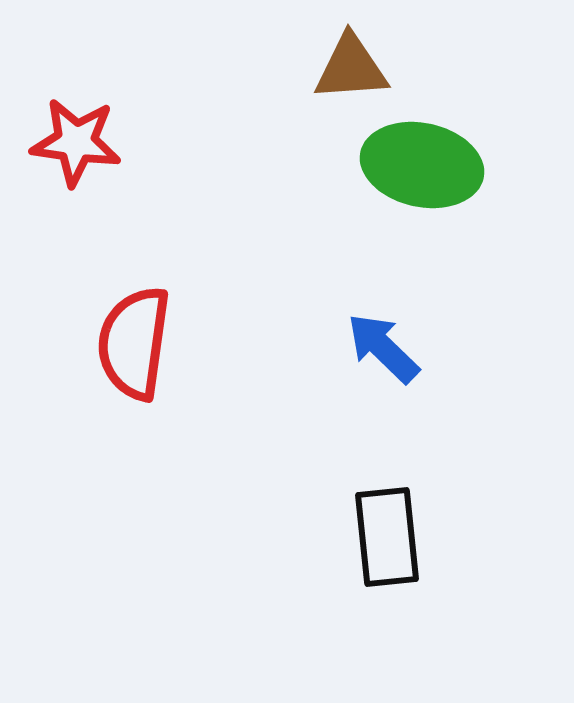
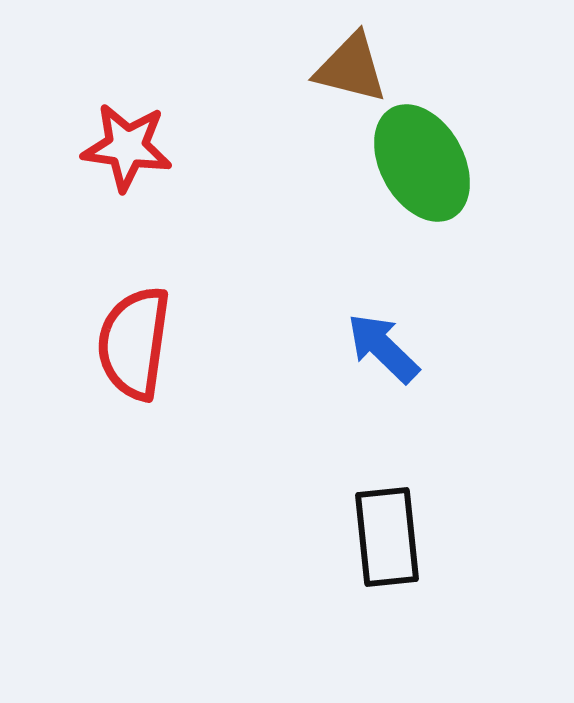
brown triangle: rotated 18 degrees clockwise
red star: moved 51 px right, 5 px down
green ellipse: moved 2 px up; rotated 49 degrees clockwise
